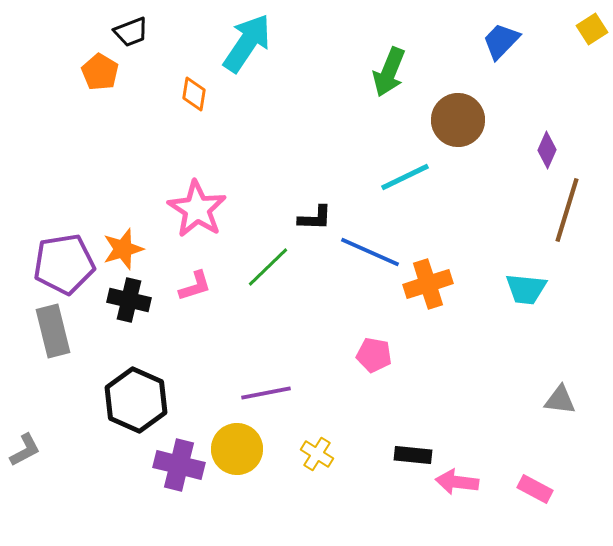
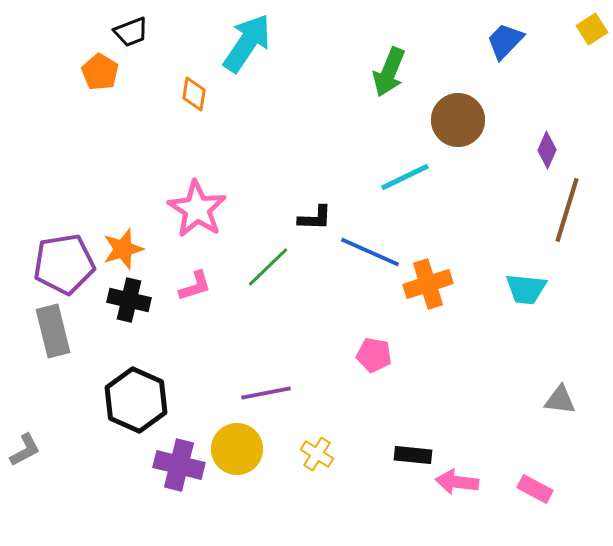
blue trapezoid: moved 4 px right
